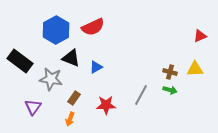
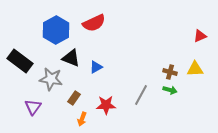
red semicircle: moved 1 px right, 4 px up
orange arrow: moved 12 px right
